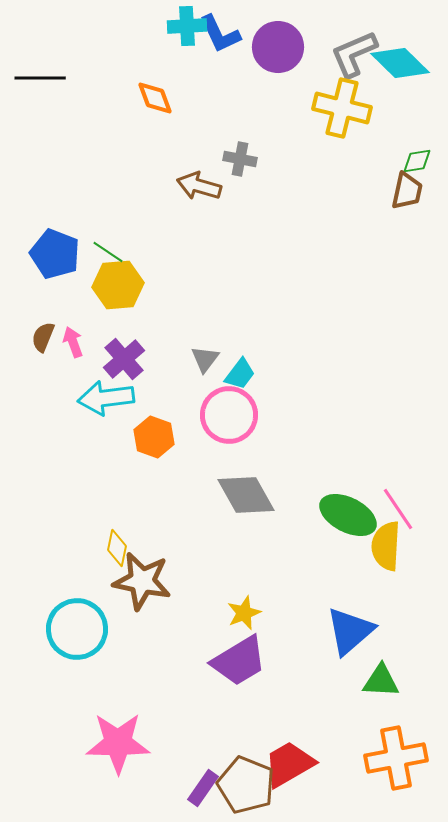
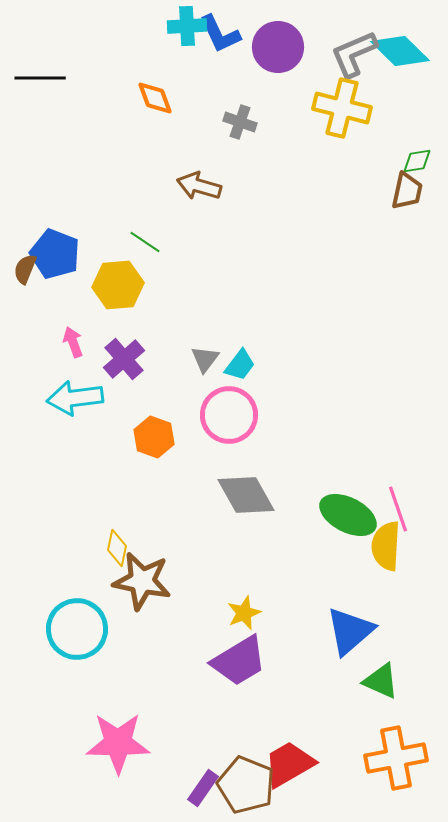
cyan diamond: moved 12 px up
gray cross: moved 37 px up; rotated 8 degrees clockwise
green line: moved 37 px right, 10 px up
brown semicircle: moved 18 px left, 68 px up
cyan trapezoid: moved 9 px up
cyan arrow: moved 31 px left
pink line: rotated 15 degrees clockwise
green triangle: rotated 21 degrees clockwise
